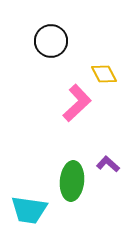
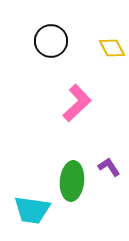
yellow diamond: moved 8 px right, 26 px up
purple L-shape: moved 1 px right, 3 px down; rotated 15 degrees clockwise
cyan trapezoid: moved 3 px right
